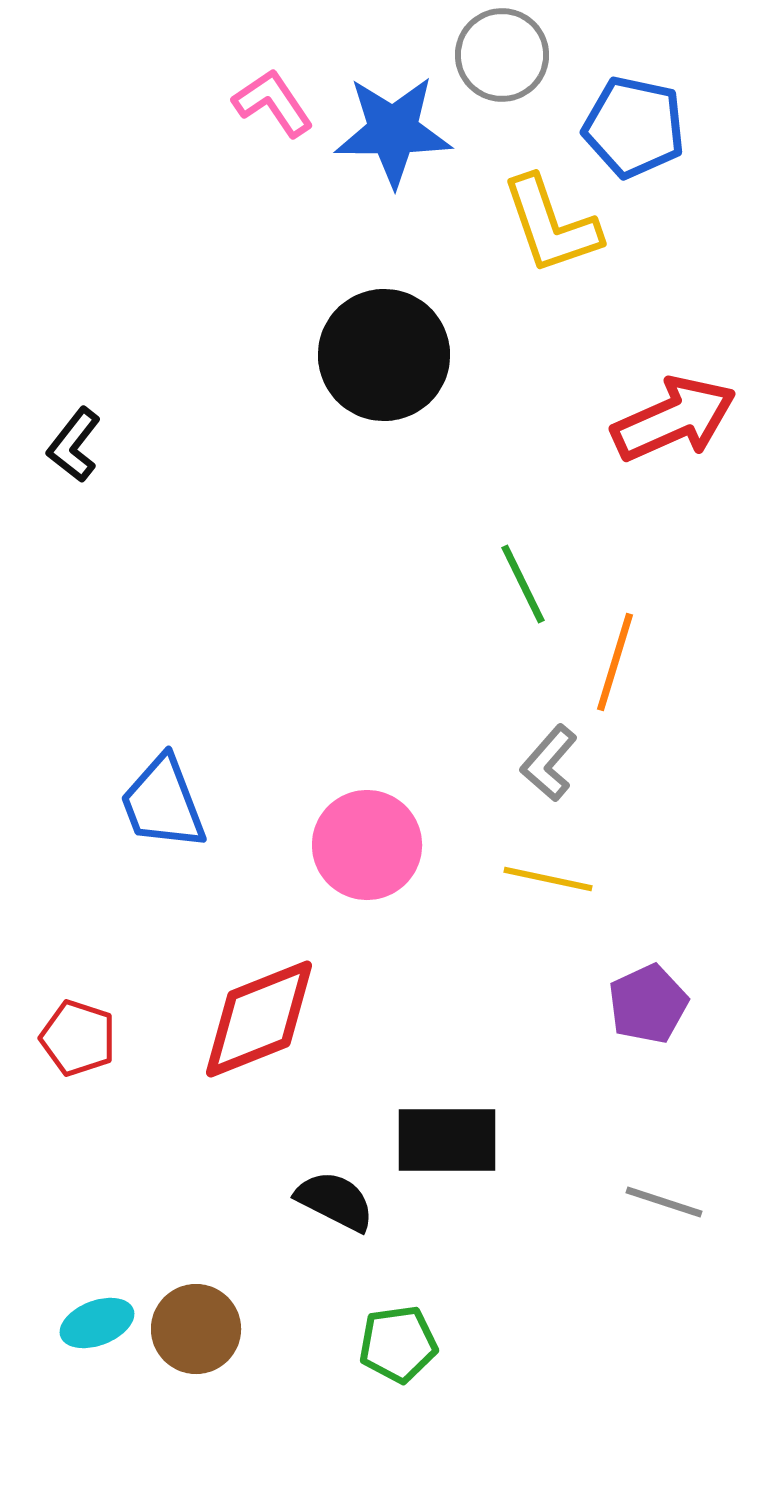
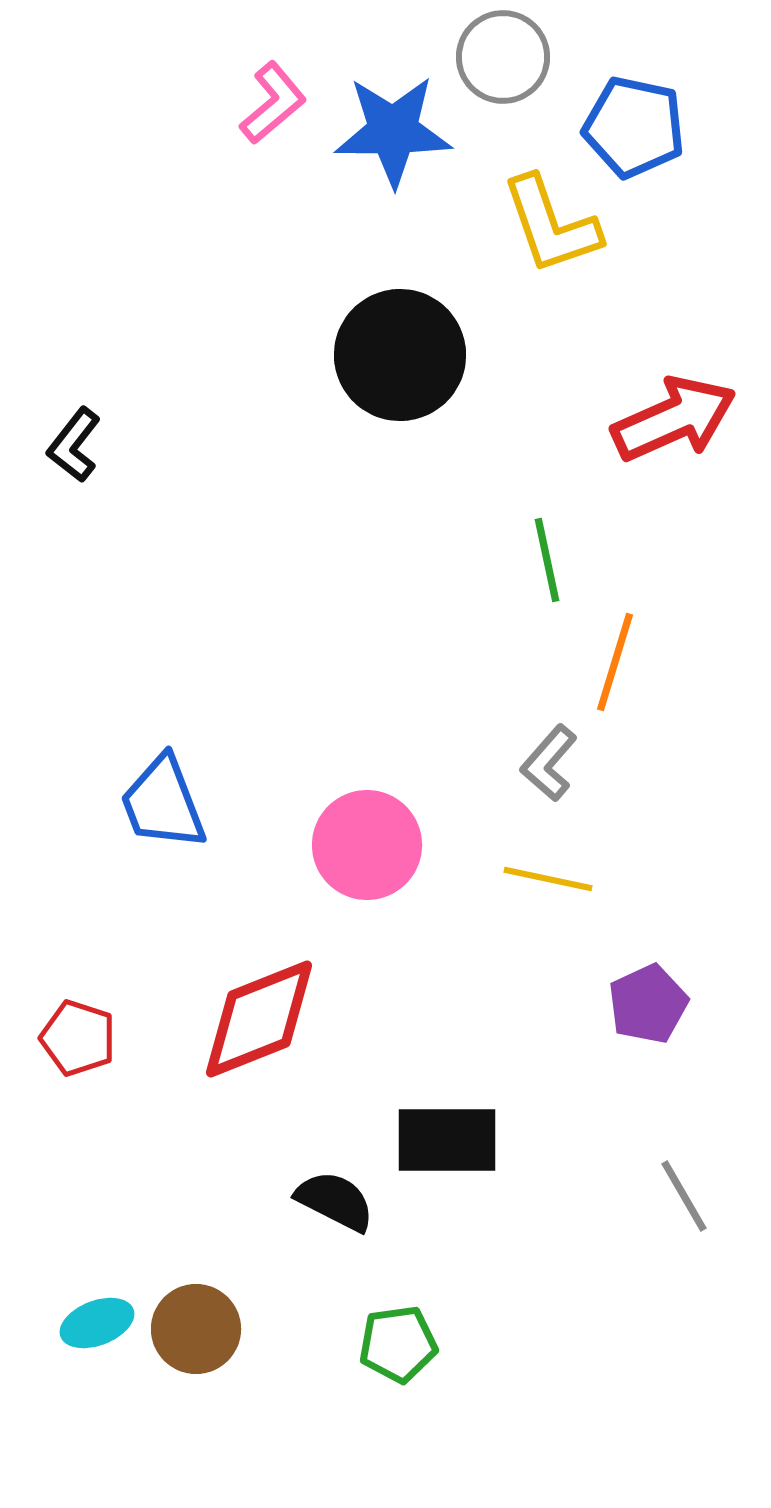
gray circle: moved 1 px right, 2 px down
pink L-shape: rotated 84 degrees clockwise
black circle: moved 16 px right
green line: moved 24 px right, 24 px up; rotated 14 degrees clockwise
gray line: moved 20 px right, 6 px up; rotated 42 degrees clockwise
